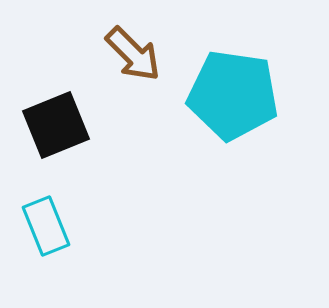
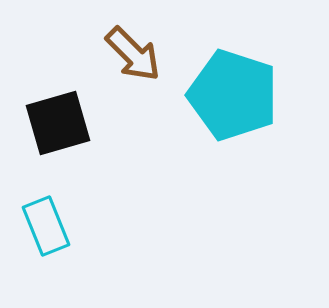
cyan pentagon: rotated 10 degrees clockwise
black square: moved 2 px right, 2 px up; rotated 6 degrees clockwise
